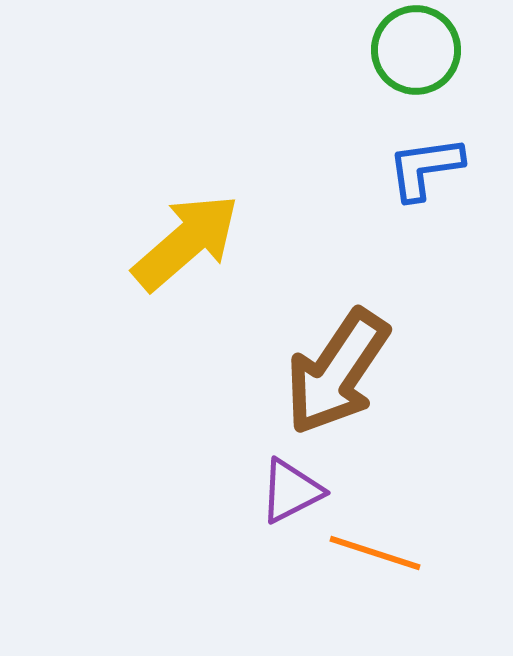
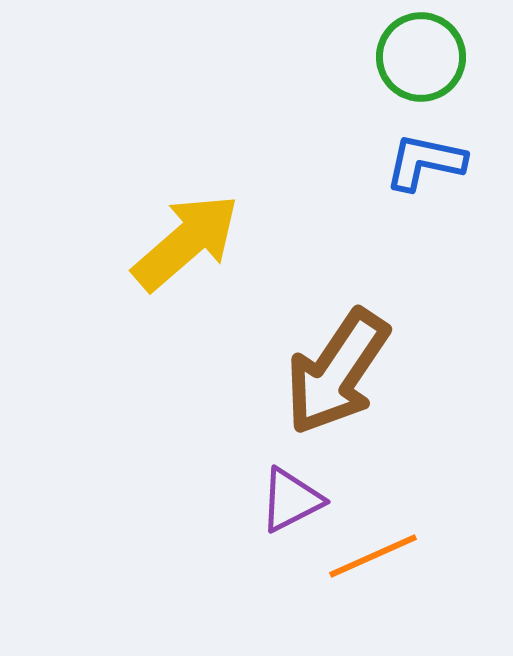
green circle: moved 5 px right, 7 px down
blue L-shape: moved 6 px up; rotated 20 degrees clockwise
purple triangle: moved 9 px down
orange line: moved 2 px left, 3 px down; rotated 42 degrees counterclockwise
